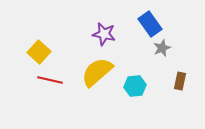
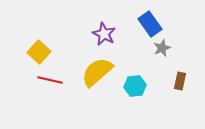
purple star: rotated 15 degrees clockwise
